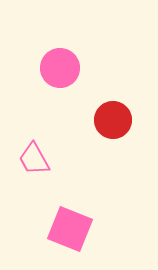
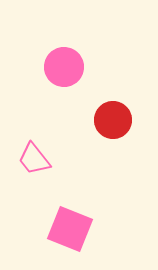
pink circle: moved 4 px right, 1 px up
pink trapezoid: rotated 9 degrees counterclockwise
